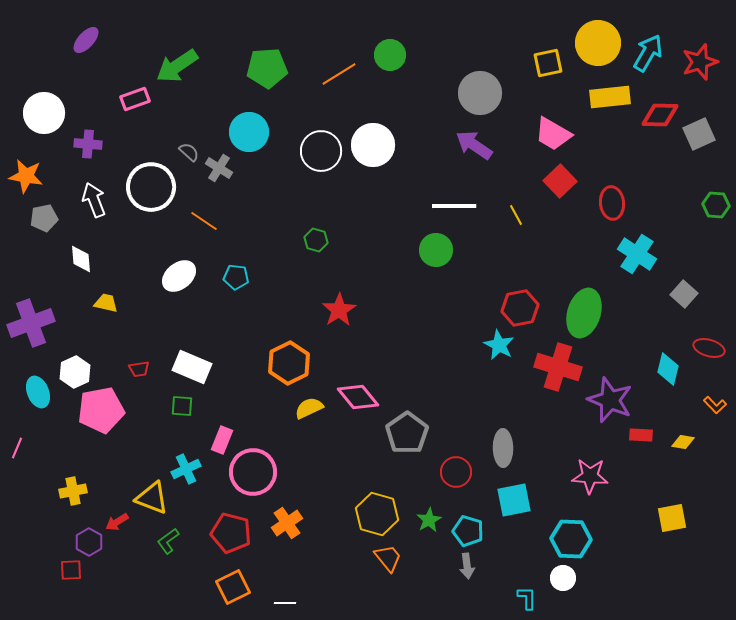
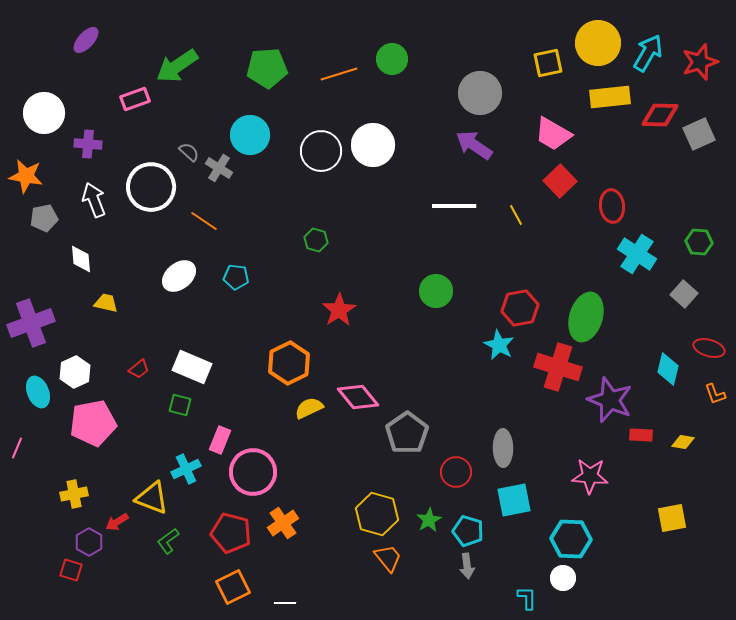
green circle at (390, 55): moved 2 px right, 4 px down
orange line at (339, 74): rotated 15 degrees clockwise
cyan circle at (249, 132): moved 1 px right, 3 px down
red ellipse at (612, 203): moved 3 px down
green hexagon at (716, 205): moved 17 px left, 37 px down
green circle at (436, 250): moved 41 px down
green ellipse at (584, 313): moved 2 px right, 4 px down
red trapezoid at (139, 369): rotated 30 degrees counterclockwise
orange L-shape at (715, 405): moved 11 px up; rotated 25 degrees clockwise
green square at (182, 406): moved 2 px left, 1 px up; rotated 10 degrees clockwise
pink pentagon at (101, 410): moved 8 px left, 13 px down
pink rectangle at (222, 440): moved 2 px left
yellow cross at (73, 491): moved 1 px right, 3 px down
orange cross at (287, 523): moved 4 px left
red square at (71, 570): rotated 20 degrees clockwise
